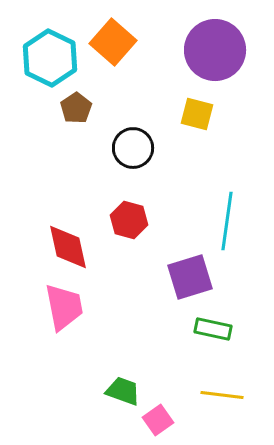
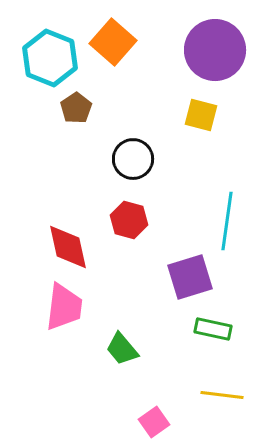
cyan hexagon: rotated 4 degrees counterclockwise
yellow square: moved 4 px right, 1 px down
black circle: moved 11 px down
pink trapezoid: rotated 18 degrees clockwise
green trapezoid: moved 1 px left, 42 px up; rotated 150 degrees counterclockwise
pink square: moved 4 px left, 2 px down
